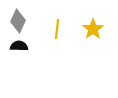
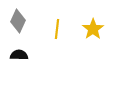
black semicircle: moved 9 px down
